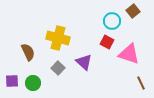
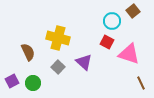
gray square: moved 1 px up
purple square: rotated 24 degrees counterclockwise
